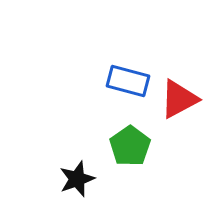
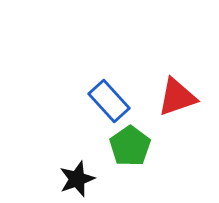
blue rectangle: moved 19 px left, 20 px down; rotated 33 degrees clockwise
red triangle: moved 2 px left, 2 px up; rotated 9 degrees clockwise
